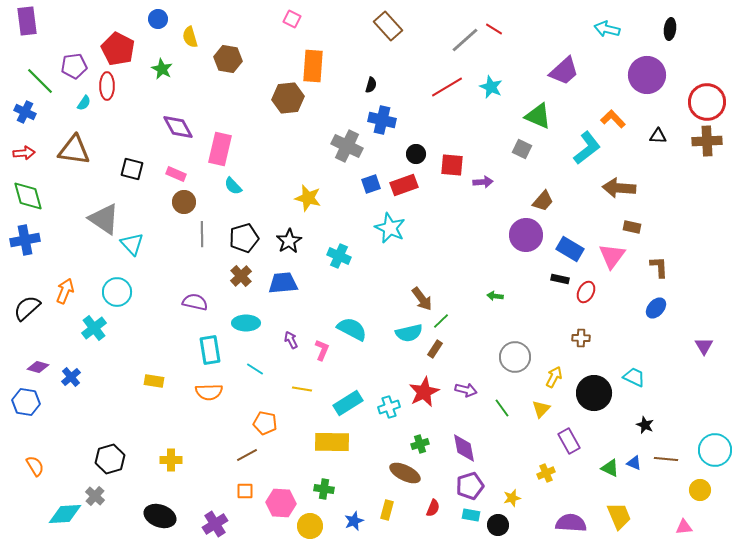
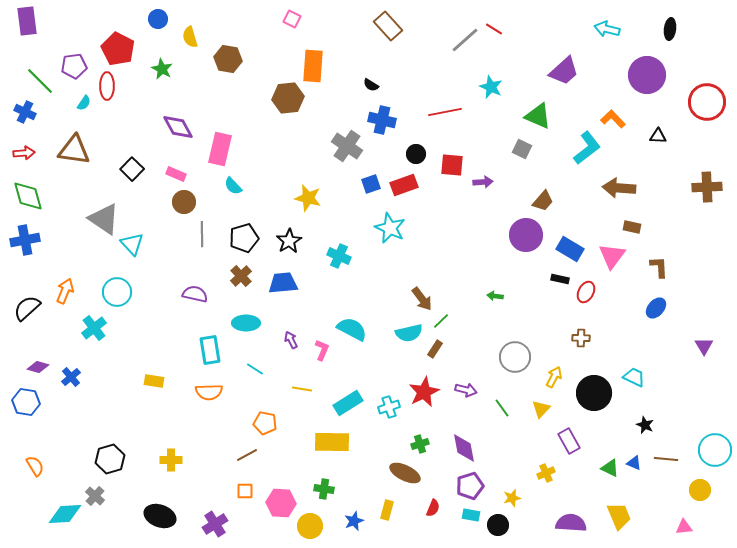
black semicircle at (371, 85): rotated 105 degrees clockwise
red line at (447, 87): moved 2 px left, 25 px down; rotated 20 degrees clockwise
brown cross at (707, 141): moved 46 px down
gray cross at (347, 146): rotated 8 degrees clockwise
black square at (132, 169): rotated 30 degrees clockwise
purple semicircle at (195, 302): moved 8 px up
